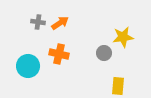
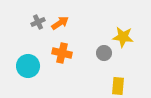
gray cross: rotated 32 degrees counterclockwise
yellow star: rotated 15 degrees clockwise
orange cross: moved 3 px right, 1 px up
